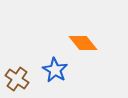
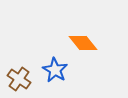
brown cross: moved 2 px right
